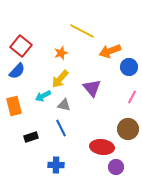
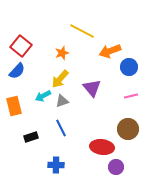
orange star: moved 1 px right
pink line: moved 1 px left, 1 px up; rotated 48 degrees clockwise
gray triangle: moved 2 px left, 4 px up; rotated 32 degrees counterclockwise
